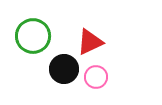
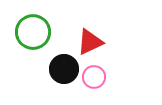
green circle: moved 4 px up
pink circle: moved 2 px left
